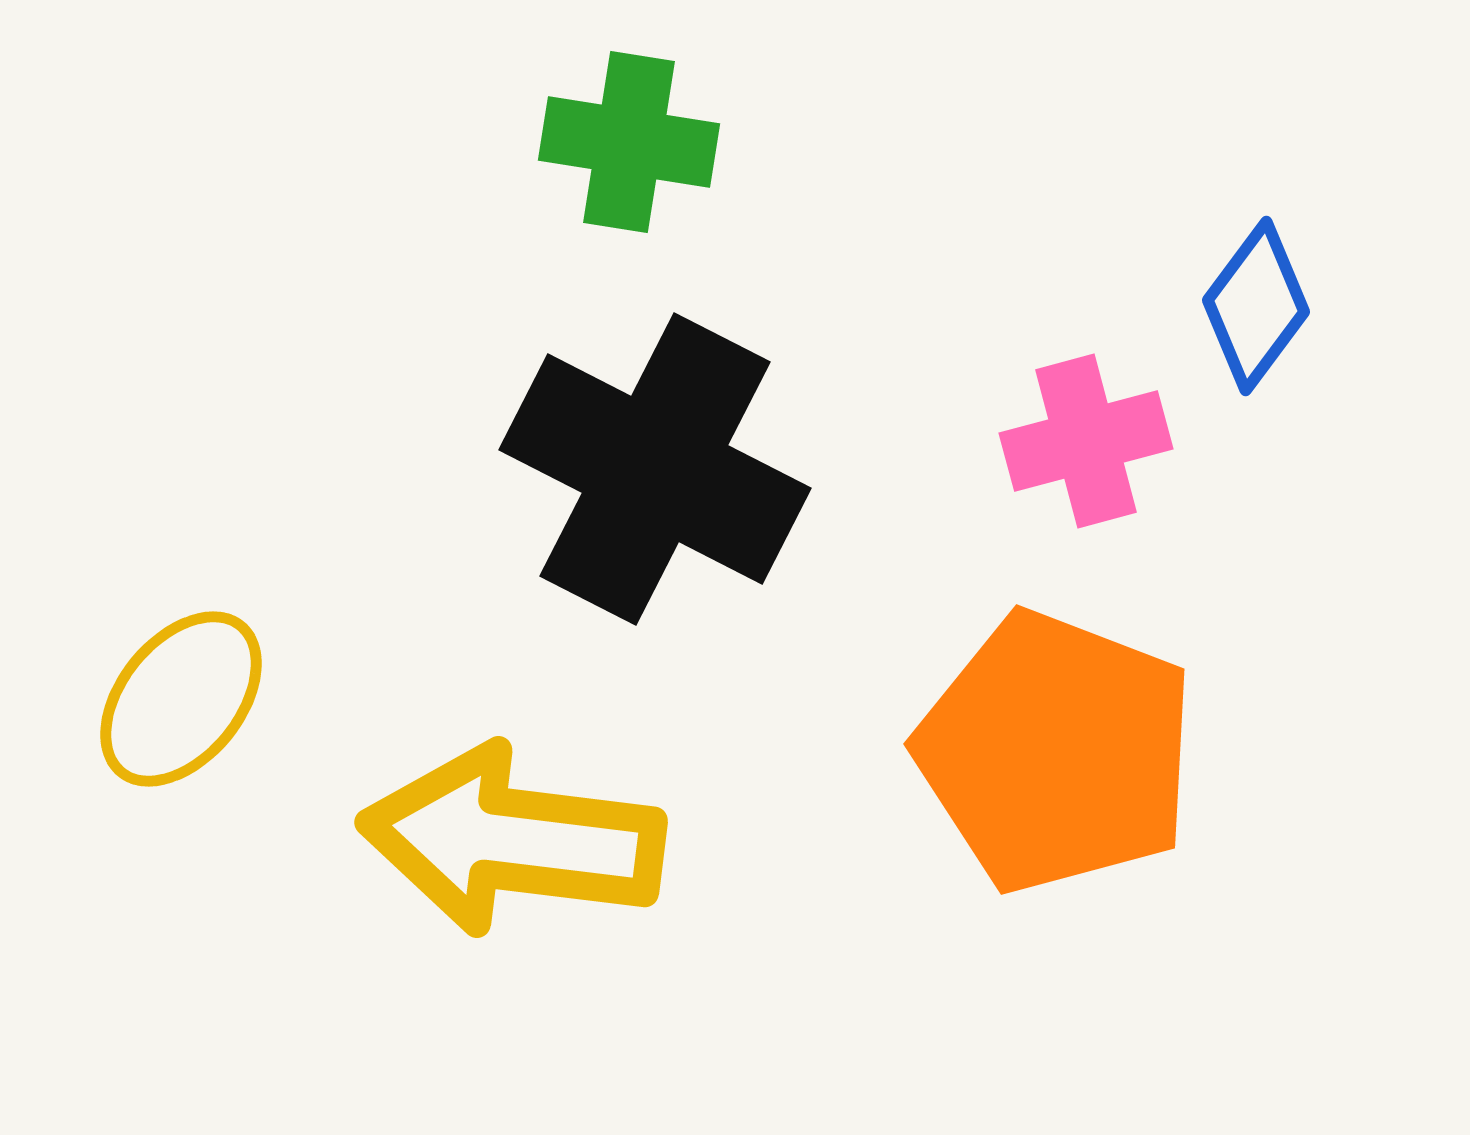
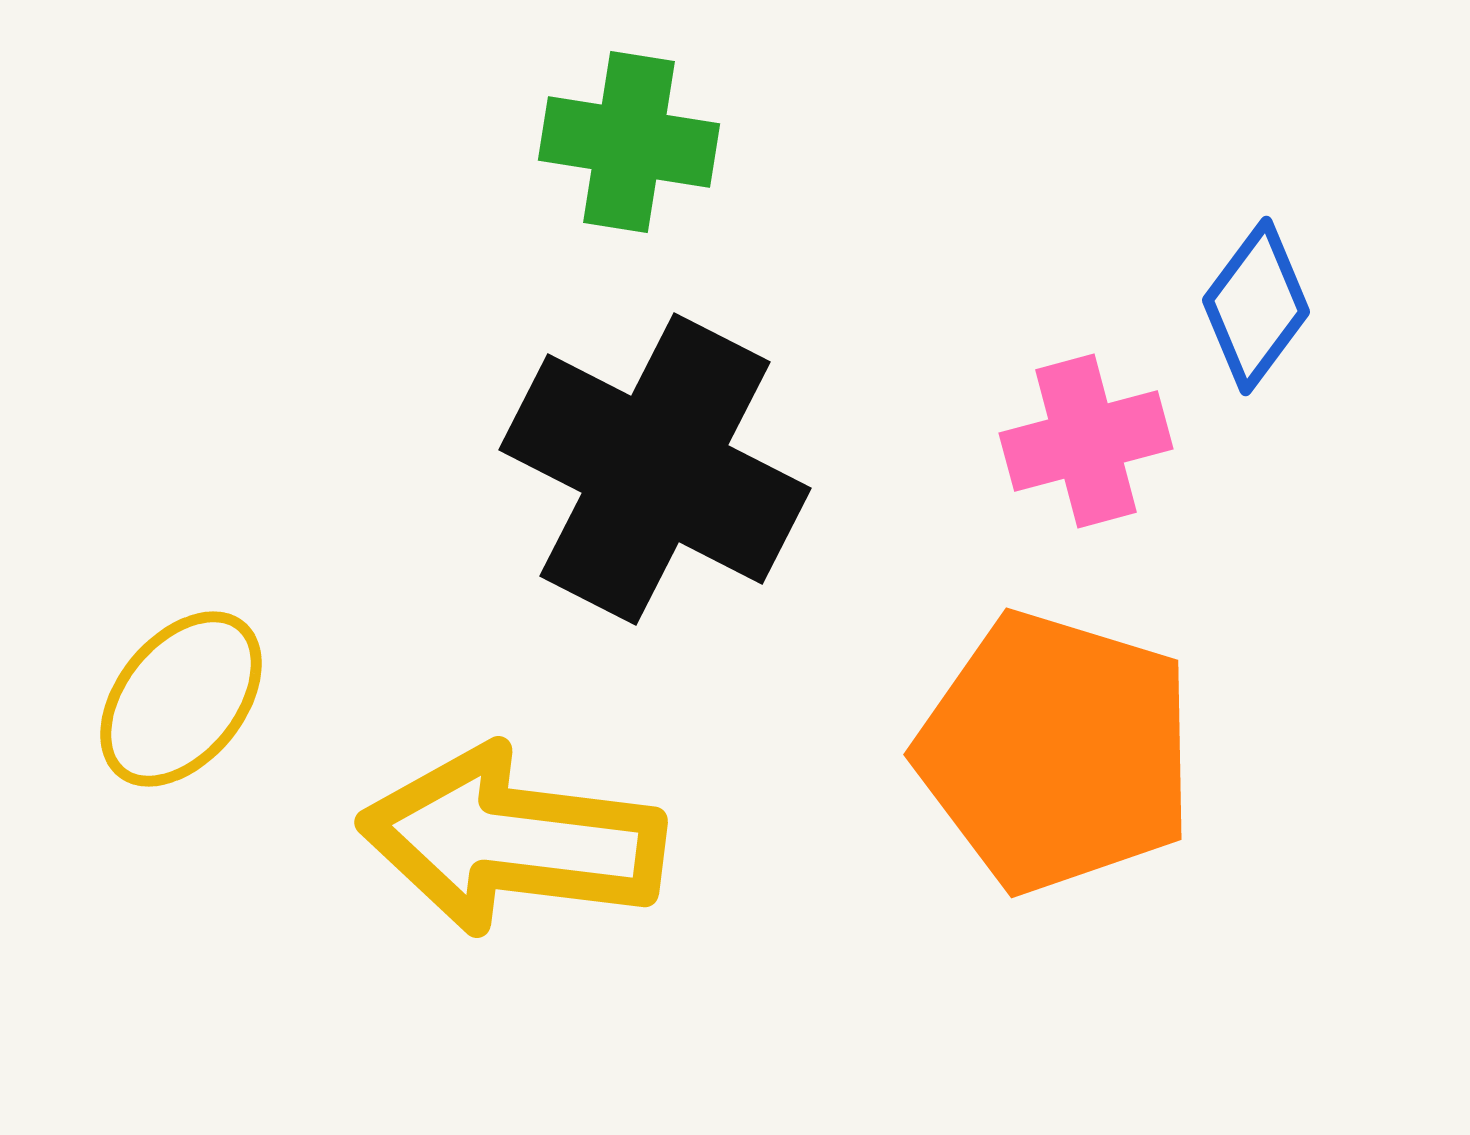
orange pentagon: rotated 4 degrees counterclockwise
